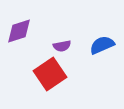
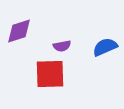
blue semicircle: moved 3 px right, 2 px down
red square: rotated 32 degrees clockwise
